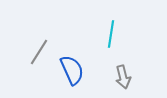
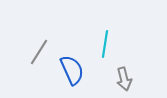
cyan line: moved 6 px left, 10 px down
gray arrow: moved 1 px right, 2 px down
